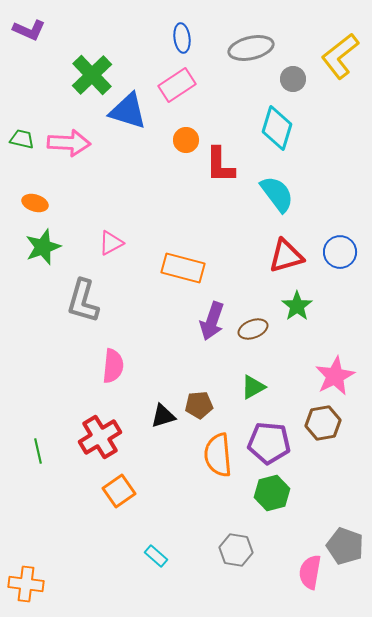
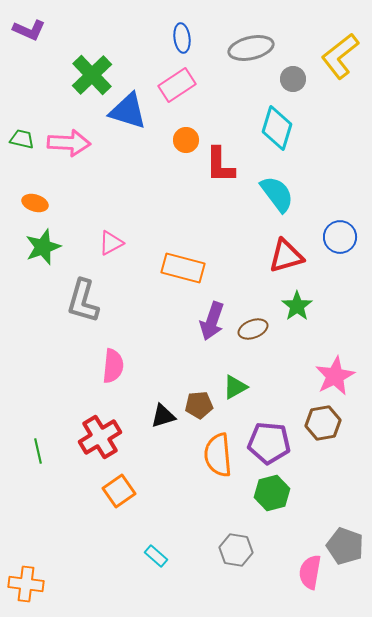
blue circle at (340, 252): moved 15 px up
green triangle at (253, 387): moved 18 px left
